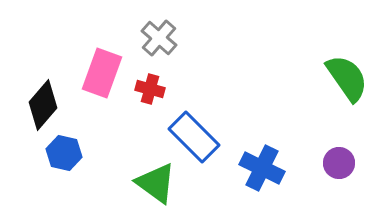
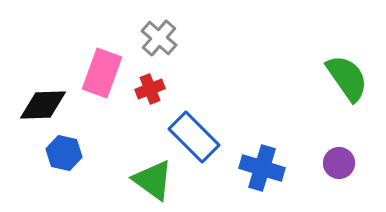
red cross: rotated 36 degrees counterclockwise
black diamond: rotated 48 degrees clockwise
blue cross: rotated 9 degrees counterclockwise
green triangle: moved 3 px left, 3 px up
